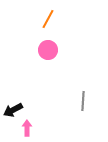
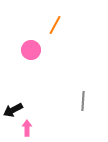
orange line: moved 7 px right, 6 px down
pink circle: moved 17 px left
